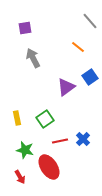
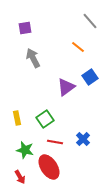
red line: moved 5 px left, 1 px down; rotated 21 degrees clockwise
